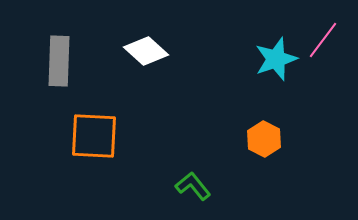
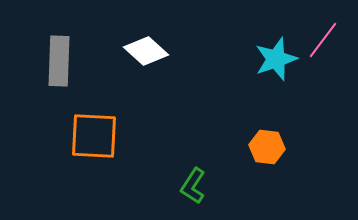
orange hexagon: moved 3 px right, 8 px down; rotated 20 degrees counterclockwise
green L-shape: rotated 108 degrees counterclockwise
